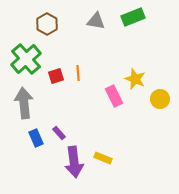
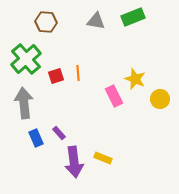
brown hexagon: moved 1 px left, 2 px up; rotated 25 degrees counterclockwise
